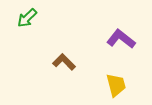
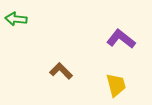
green arrow: moved 11 px left, 1 px down; rotated 50 degrees clockwise
brown L-shape: moved 3 px left, 9 px down
